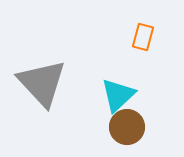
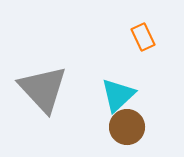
orange rectangle: rotated 40 degrees counterclockwise
gray triangle: moved 1 px right, 6 px down
